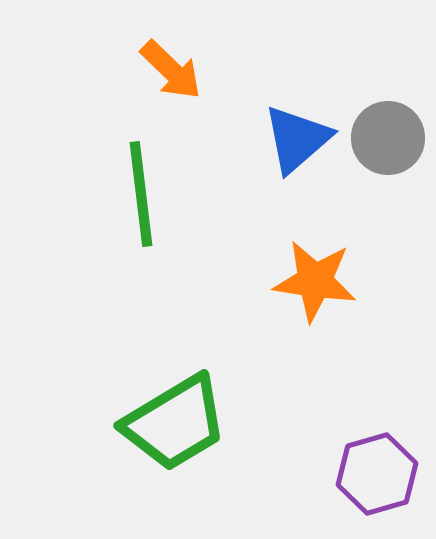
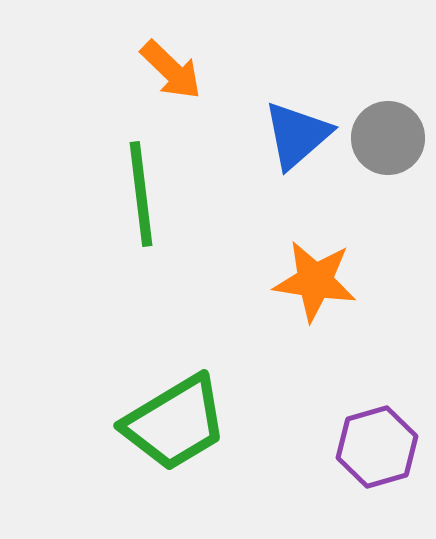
blue triangle: moved 4 px up
purple hexagon: moved 27 px up
